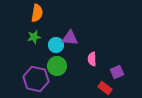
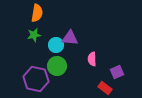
green star: moved 2 px up
